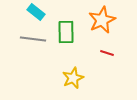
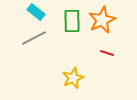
green rectangle: moved 6 px right, 11 px up
gray line: moved 1 px right, 1 px up; rotated 35 degrees counterclockwise
